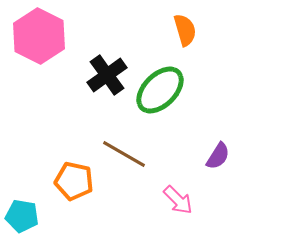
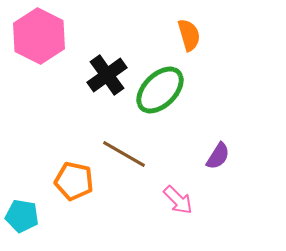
orange semicircle: moved 4 px right, 5 px down
